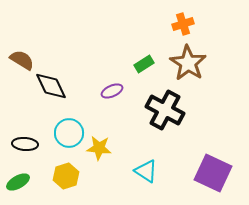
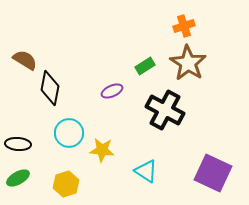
orange cross: moved 1 px right, 2 px down
brown semicircle: moved 3 px right
green rectangle: moved 1 px right, 2 px down
black diamond: moved 1 px left, 2 px down; rotated 36 degrees clockwise
black ellipse: moved 7 px left
yellow star: moved 3 px right, 2 px down
yellow hexagon: moved 8 px down
green ellipse: moved 4 px up
